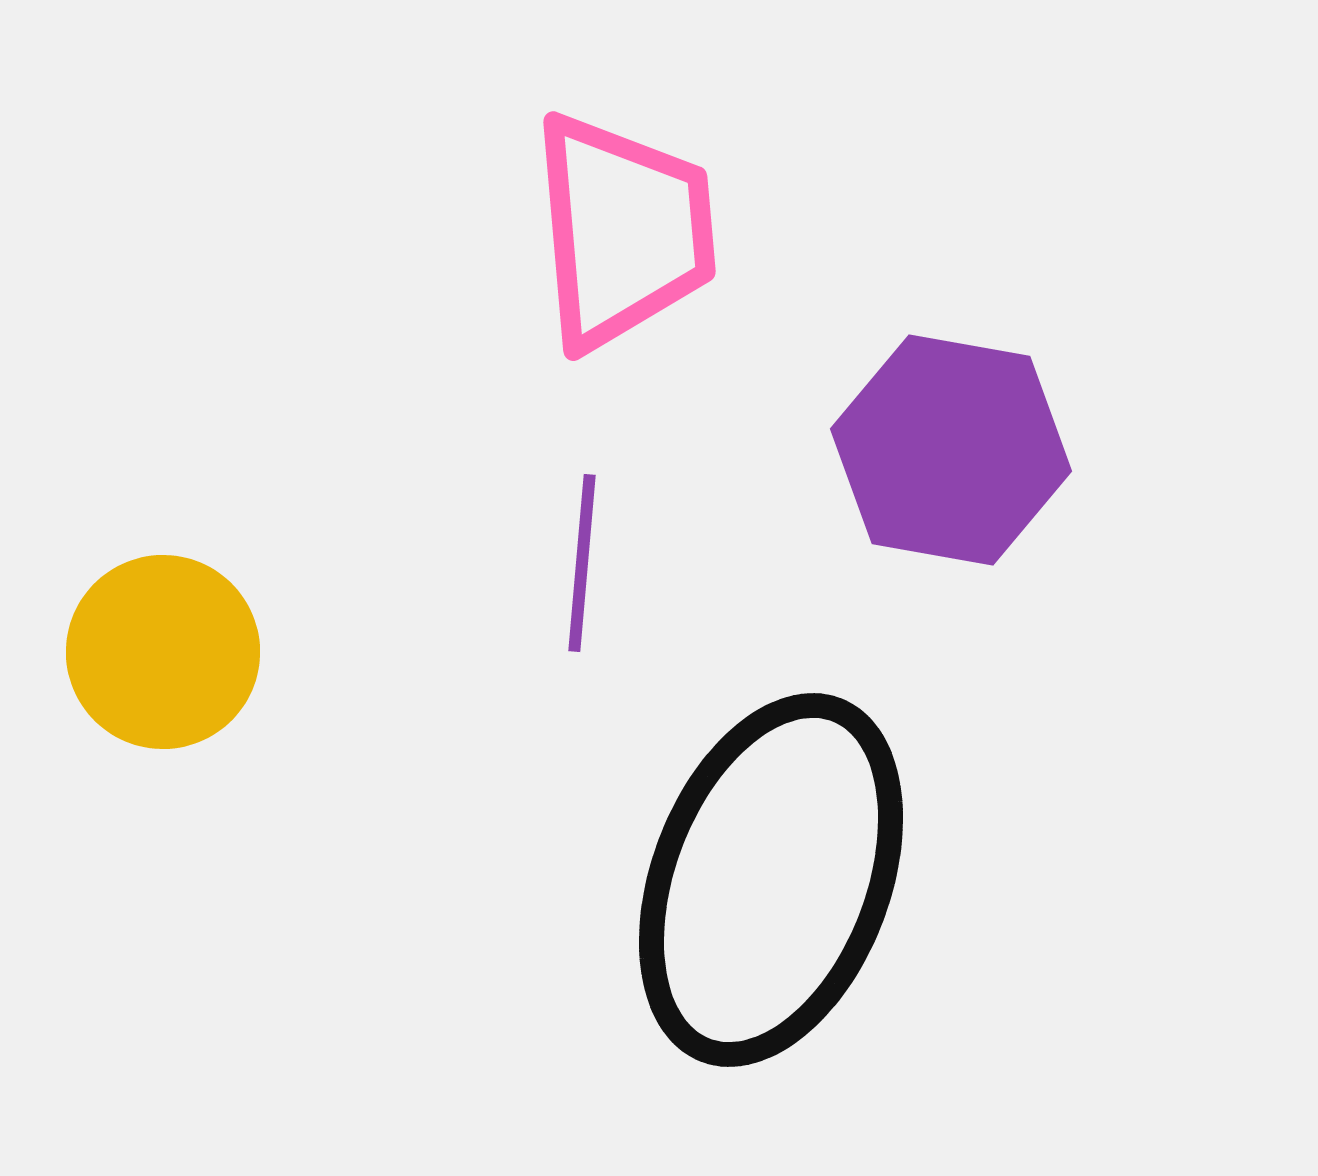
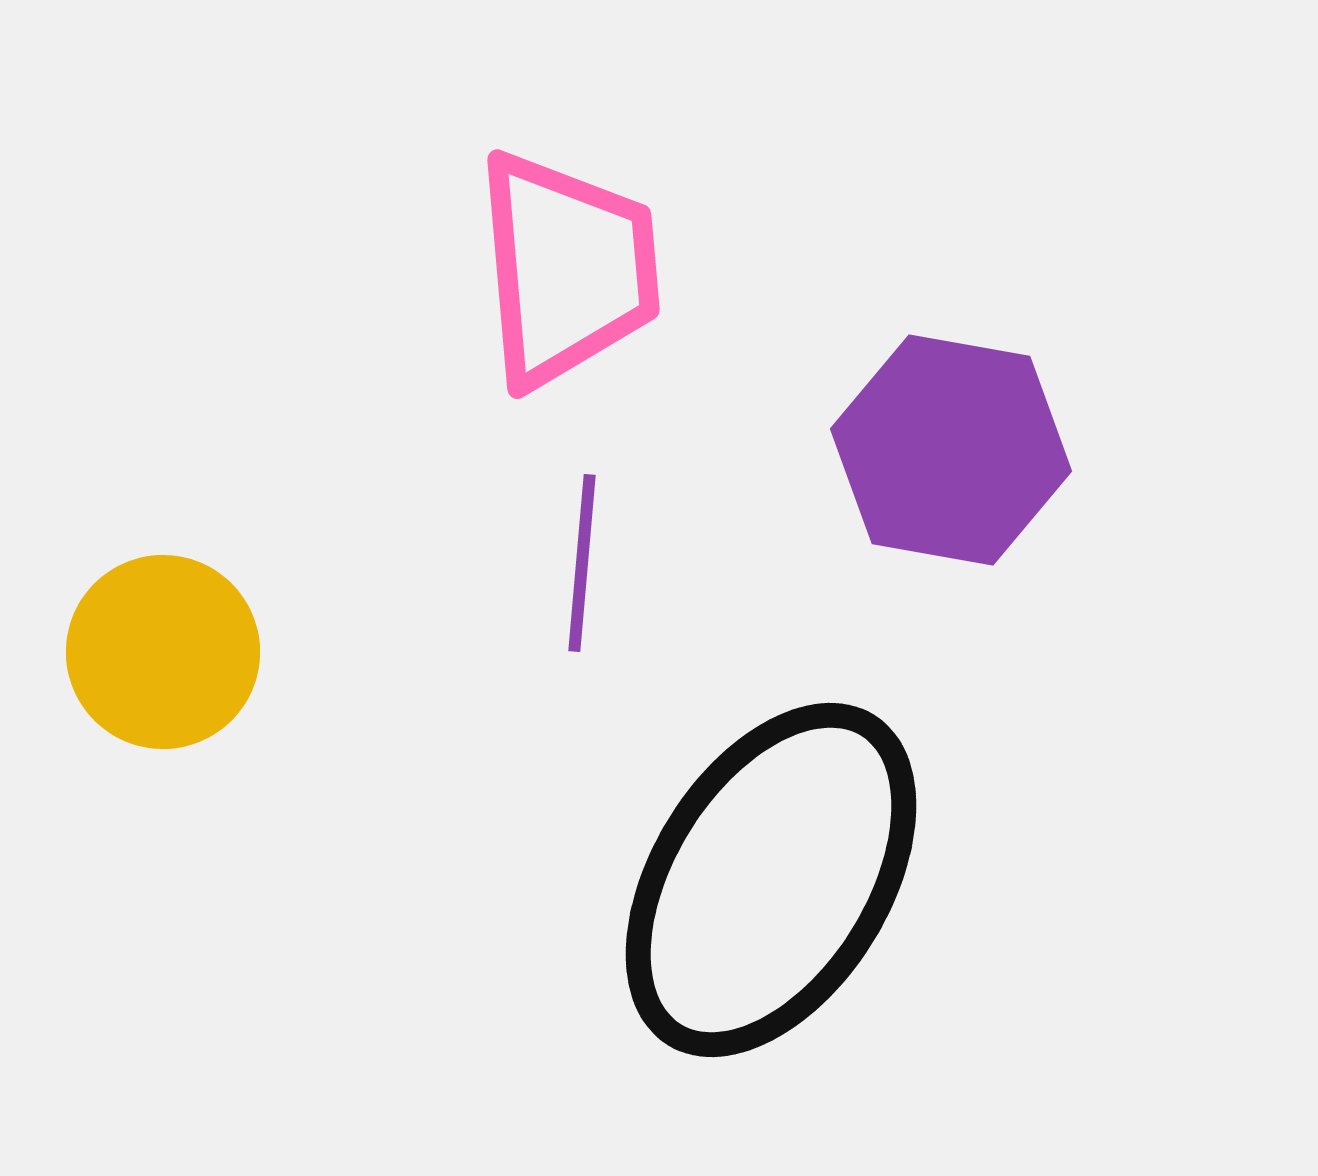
pink trapezoid: moved 56 px left, 38 px down
black ellipse: rotated 11 degrees clockwise
